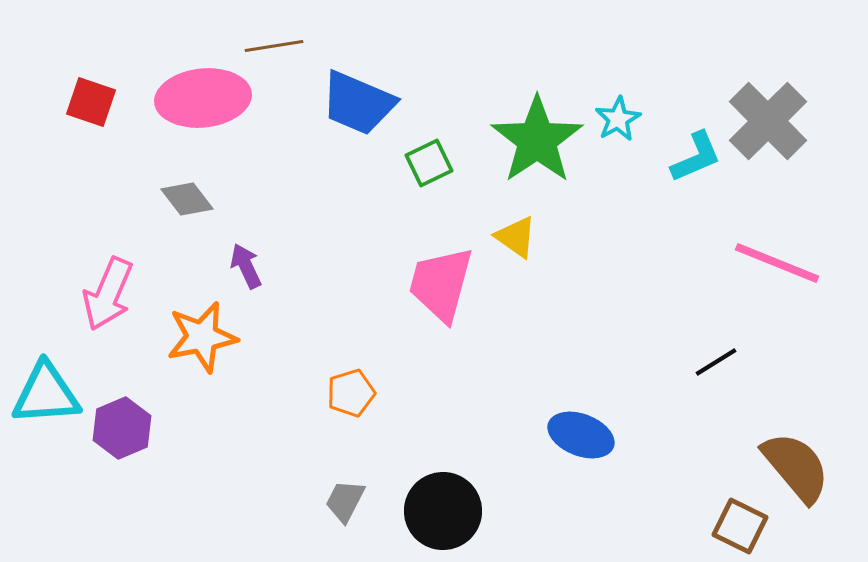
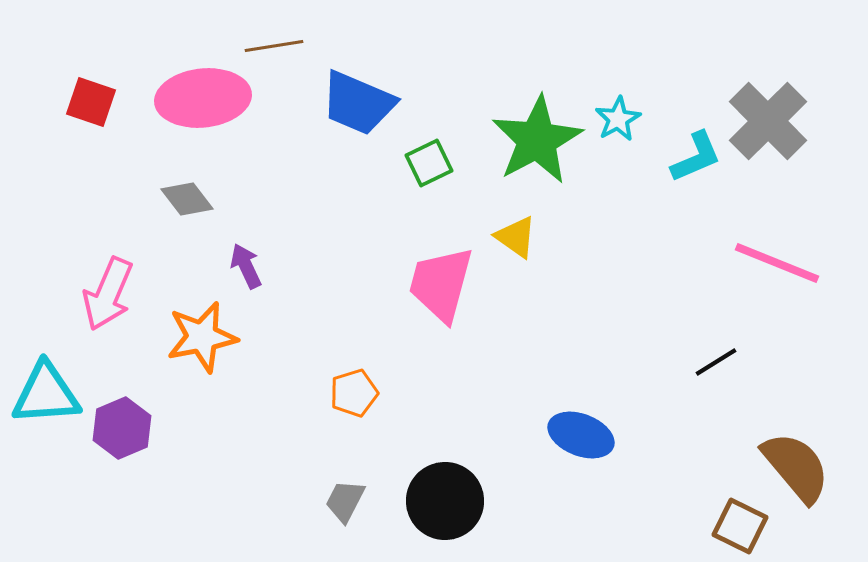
green star: rotated 6 degrees clockwise
orange pentagon: moved 3 px right
black circle: moved 2 px right, 10 px up
